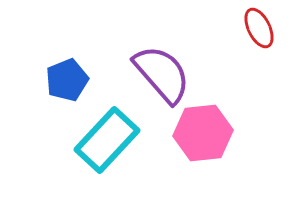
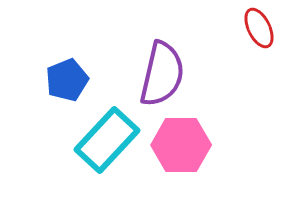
purple semicircle: rotated 54 degrees clockwise
pink hexagon: moved 22 px left, 12 px down; rotated 6 degrees clockwise
